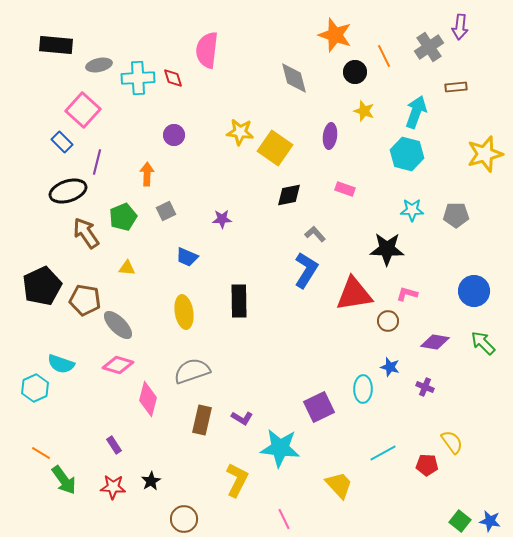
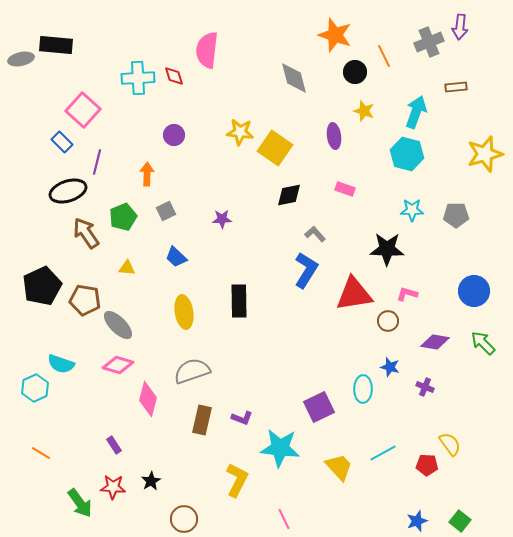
gray cross at (429, 47): moved 5 px up; rotated 12 degrees clockwise
gray ellipse at (99, 65): moved 78 px left, 6 px up
red diamond at (173, 78): moved 1 px right, 2 px up
purple ellipse at (330, 136): moved 4 px right; rotated 15 degrees counterclockwise
blue trapezoid at (187, 257): moved 11 px left; rotated 20 degrees clockwise
purple L-shape at (242, 418): rotated 10 degrees counterclockwise
yellow semicircle at (452, 442): moved 2 px left, 2 px down
green arrow at (64, 480): moved 16 px right, 23 px down
yellow trapezoid at (339, 485): moved 18 px up
blue star at (490, 521): moved 73 px left; rotated 30 degrees counterclockwise
